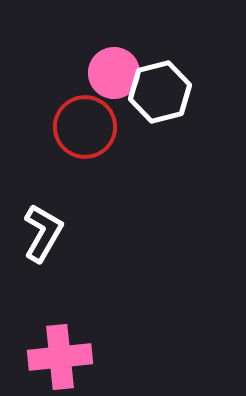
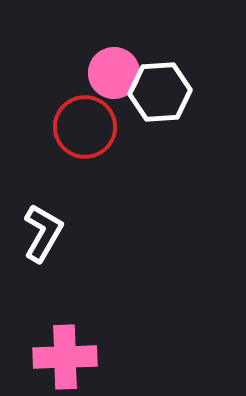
white hexagon: rotated 10 degrees clockwise
pink cross: moved 5 px right; rotated 4 degrees clockwise
